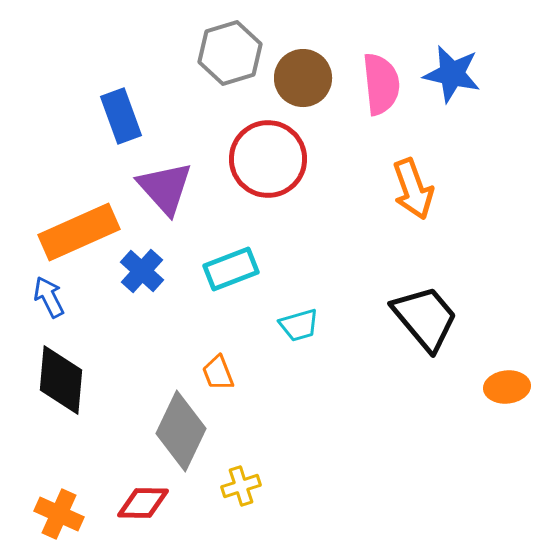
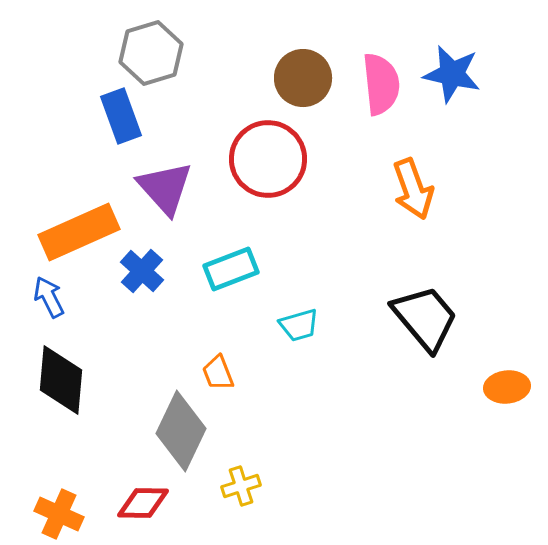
gray hexagon: moved 79 px left
